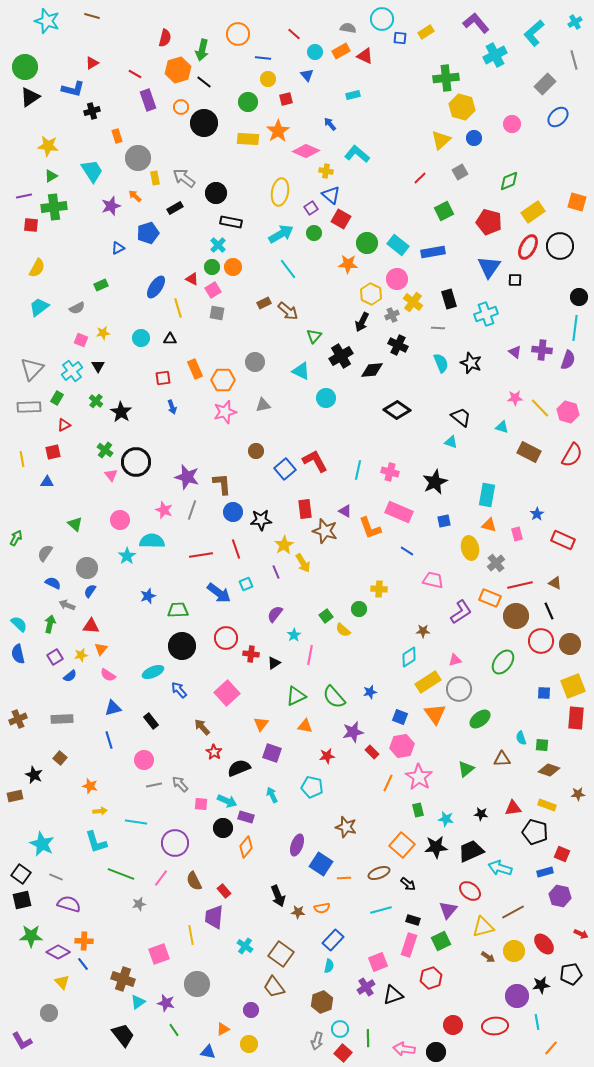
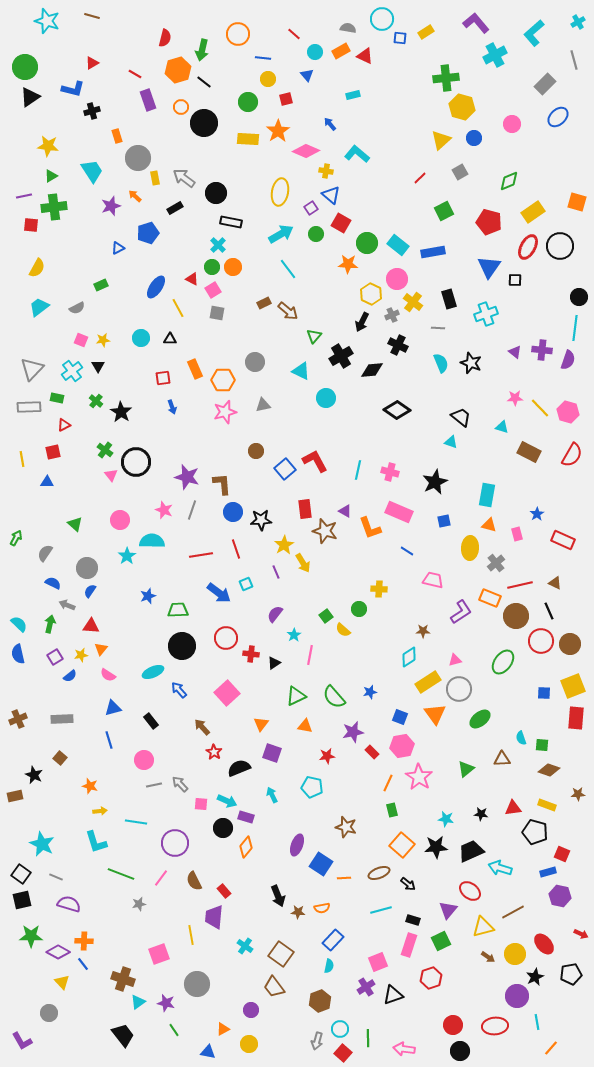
cyan cross at (575, 22): moved 3 px right
red square at (341, 219): moved 4 px down
green circle at (314, 233): moved 2 px right, 1 px down
yellow line at (178, 308): rotated 12 degrees counterclockwise
yellow star at (103, 333): moved 7 px down
green rectangle at (57, 398): rotated 72 degrees clockwise
yellow ellipse at (470, 548): rotated 15 degrees clockwise
green rectangle at (418, 810): moved 26 px left
blue rectangle at (545, 872): moved 3 px right
yellow circle at (514, 951): moved 1 px right, 3 px down
black star at (541, 985): moved 6 px left, 8 px up; rotated 18 degrees counterclockwise
brown hexagon at (322, 1002): moved 2 px left, 1 px up
black circle at (436, 1052): moved 24 px right, 1 px up
